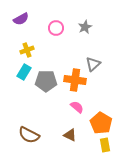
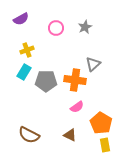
pink semicircle: rotated 104 degrees clockwise
